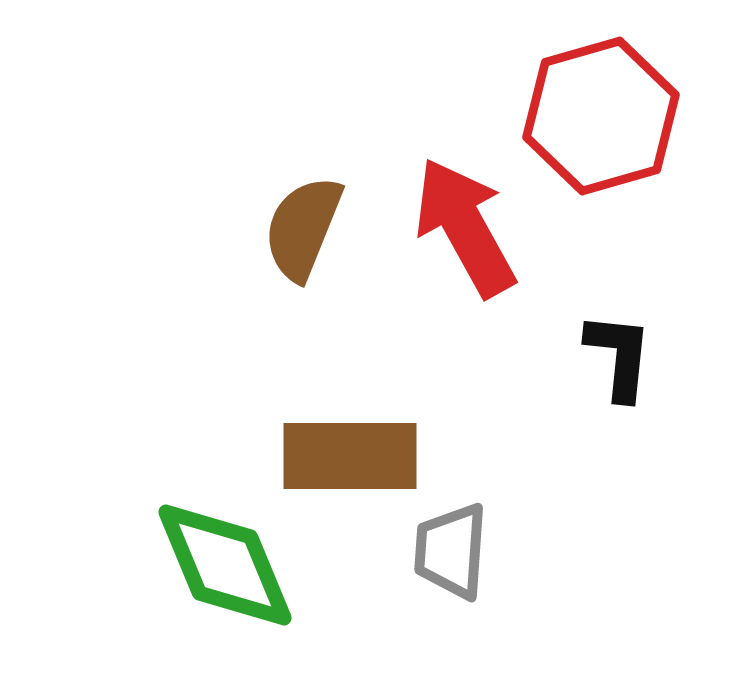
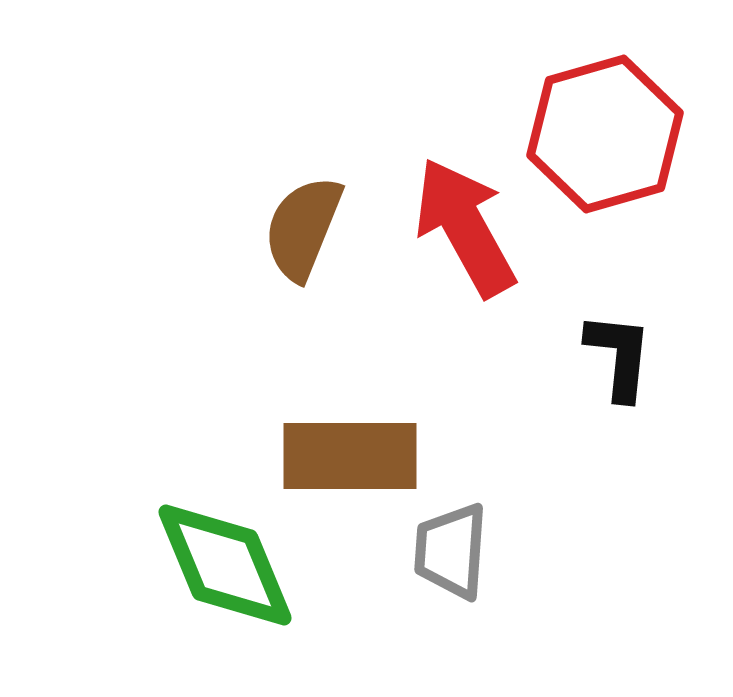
red hexagon: moved 4 px right, 18 px down
